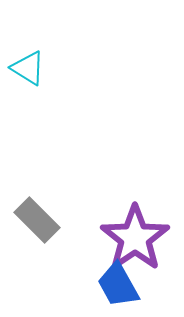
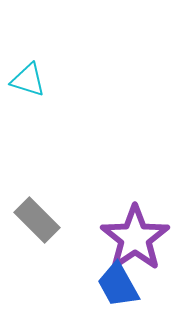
cyan triangle: moved 12 px down; rotated 15 degrees counterclockwise
